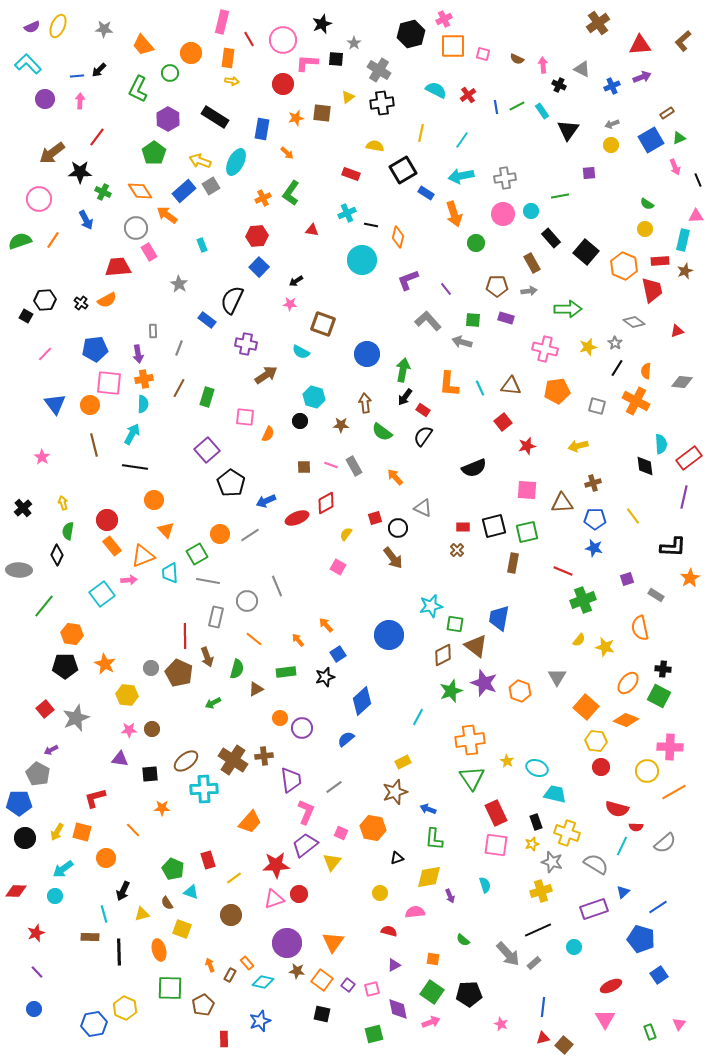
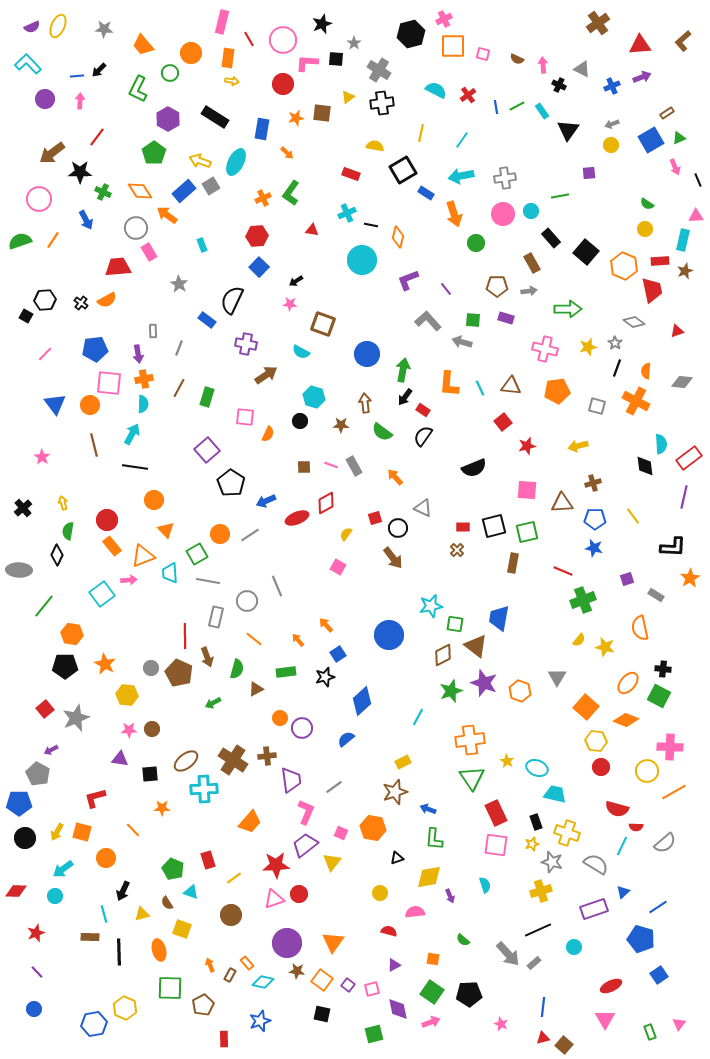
black line at (617, 368): rotated 12 degrees counterclockwise
brown cross at (264, 756): moved 3 px right
